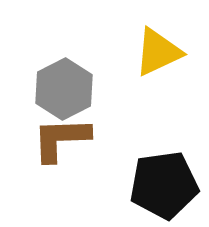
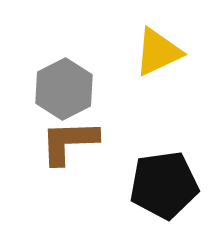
brown L-shape: moved 8 px right, 3 px down
